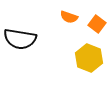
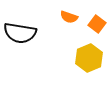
black semicircle: moved 6 px up
yellow hexagon: rotated 16 degrees clockwise
